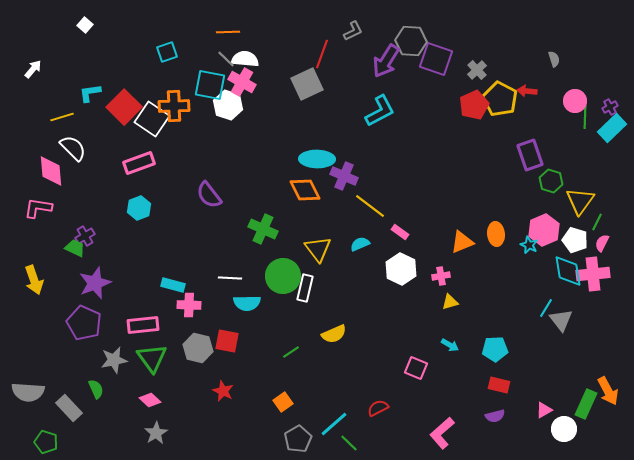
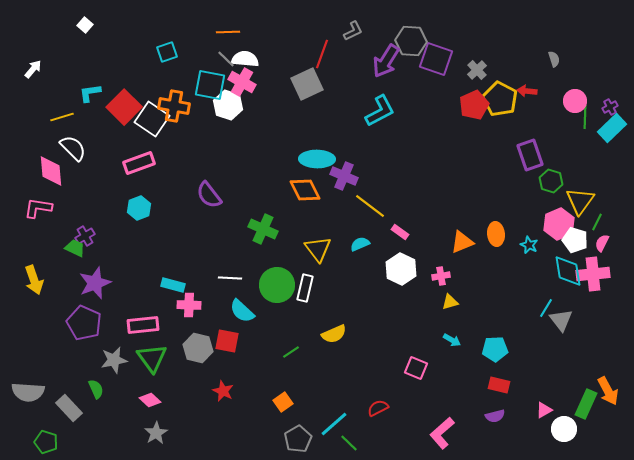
orange cross at (174, 106): rotated 12 degrees clockwise
pink hexagon at (544, 230): moved 15 px right, 6 px up
green circle at (283, 276): moved 6 px left, 9 px down
cyan semicircle at (247, 303): moved 5 px left, 8 px down; rotated 44 degrees clockwise
cyan arrow at (450, 345): moved 2 px right, 5 px up
